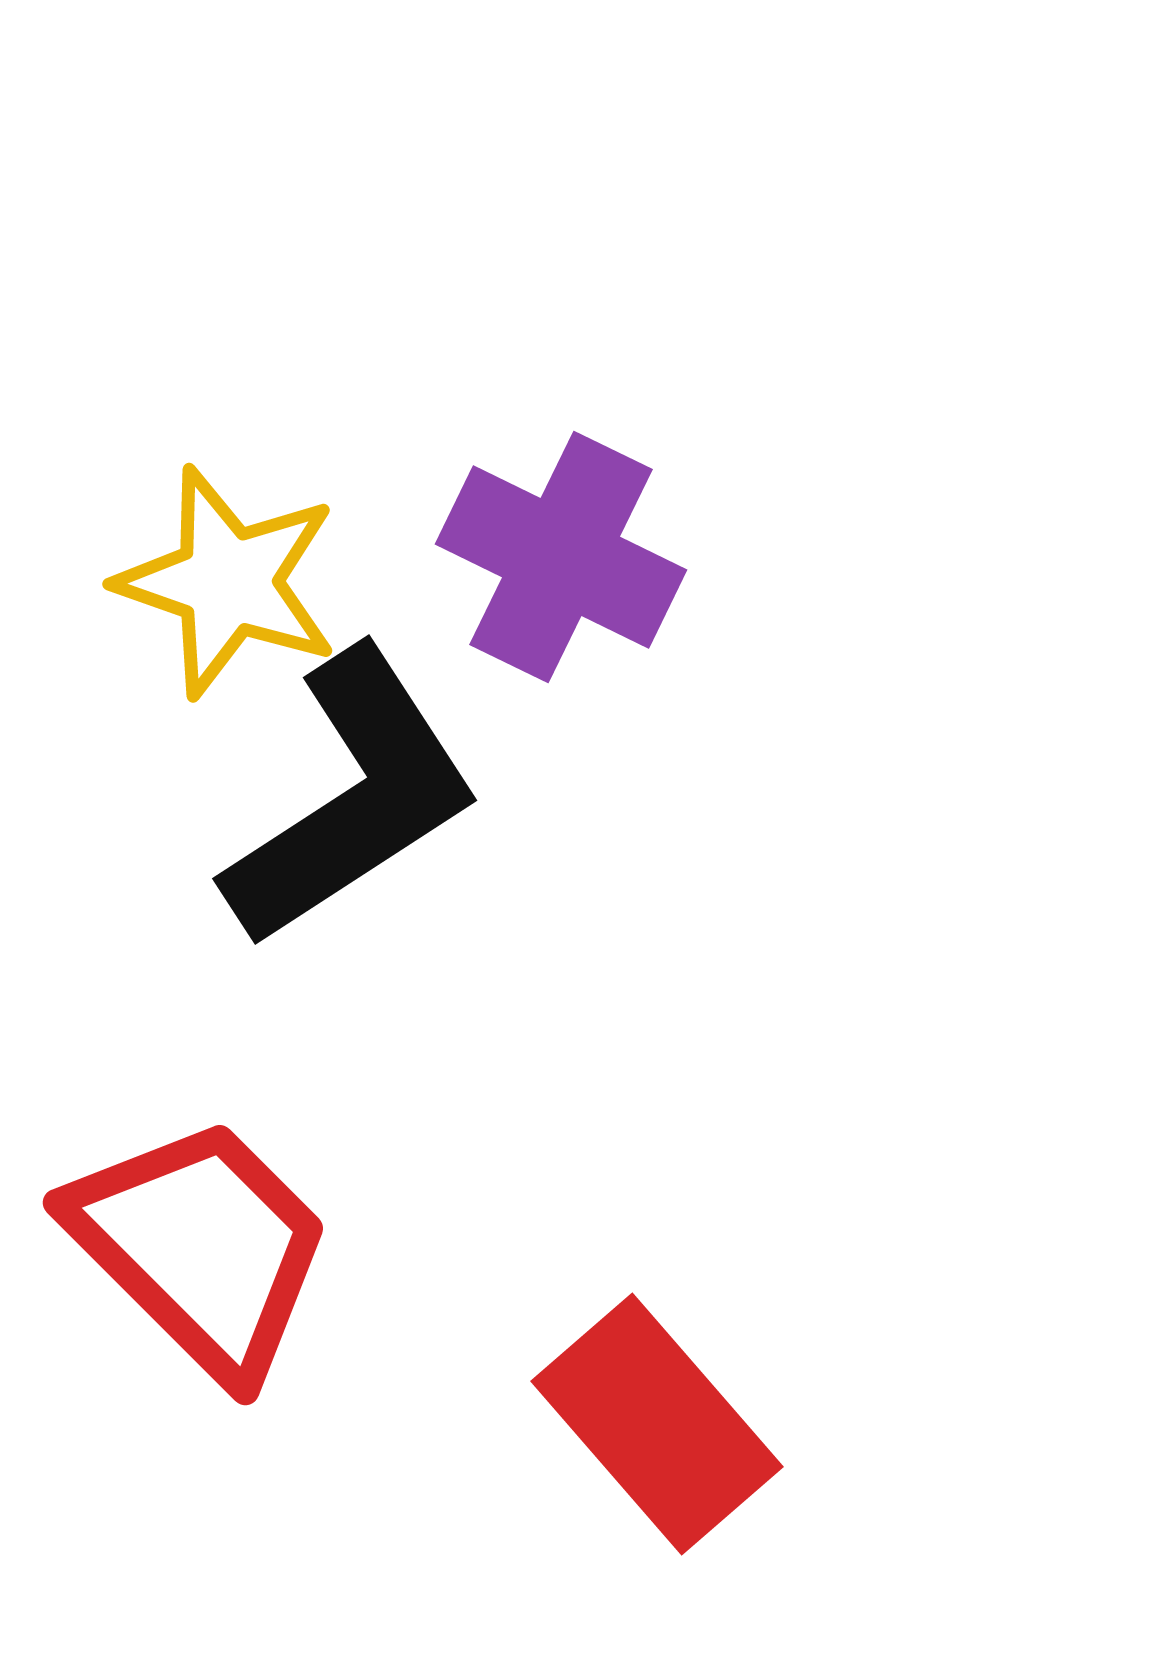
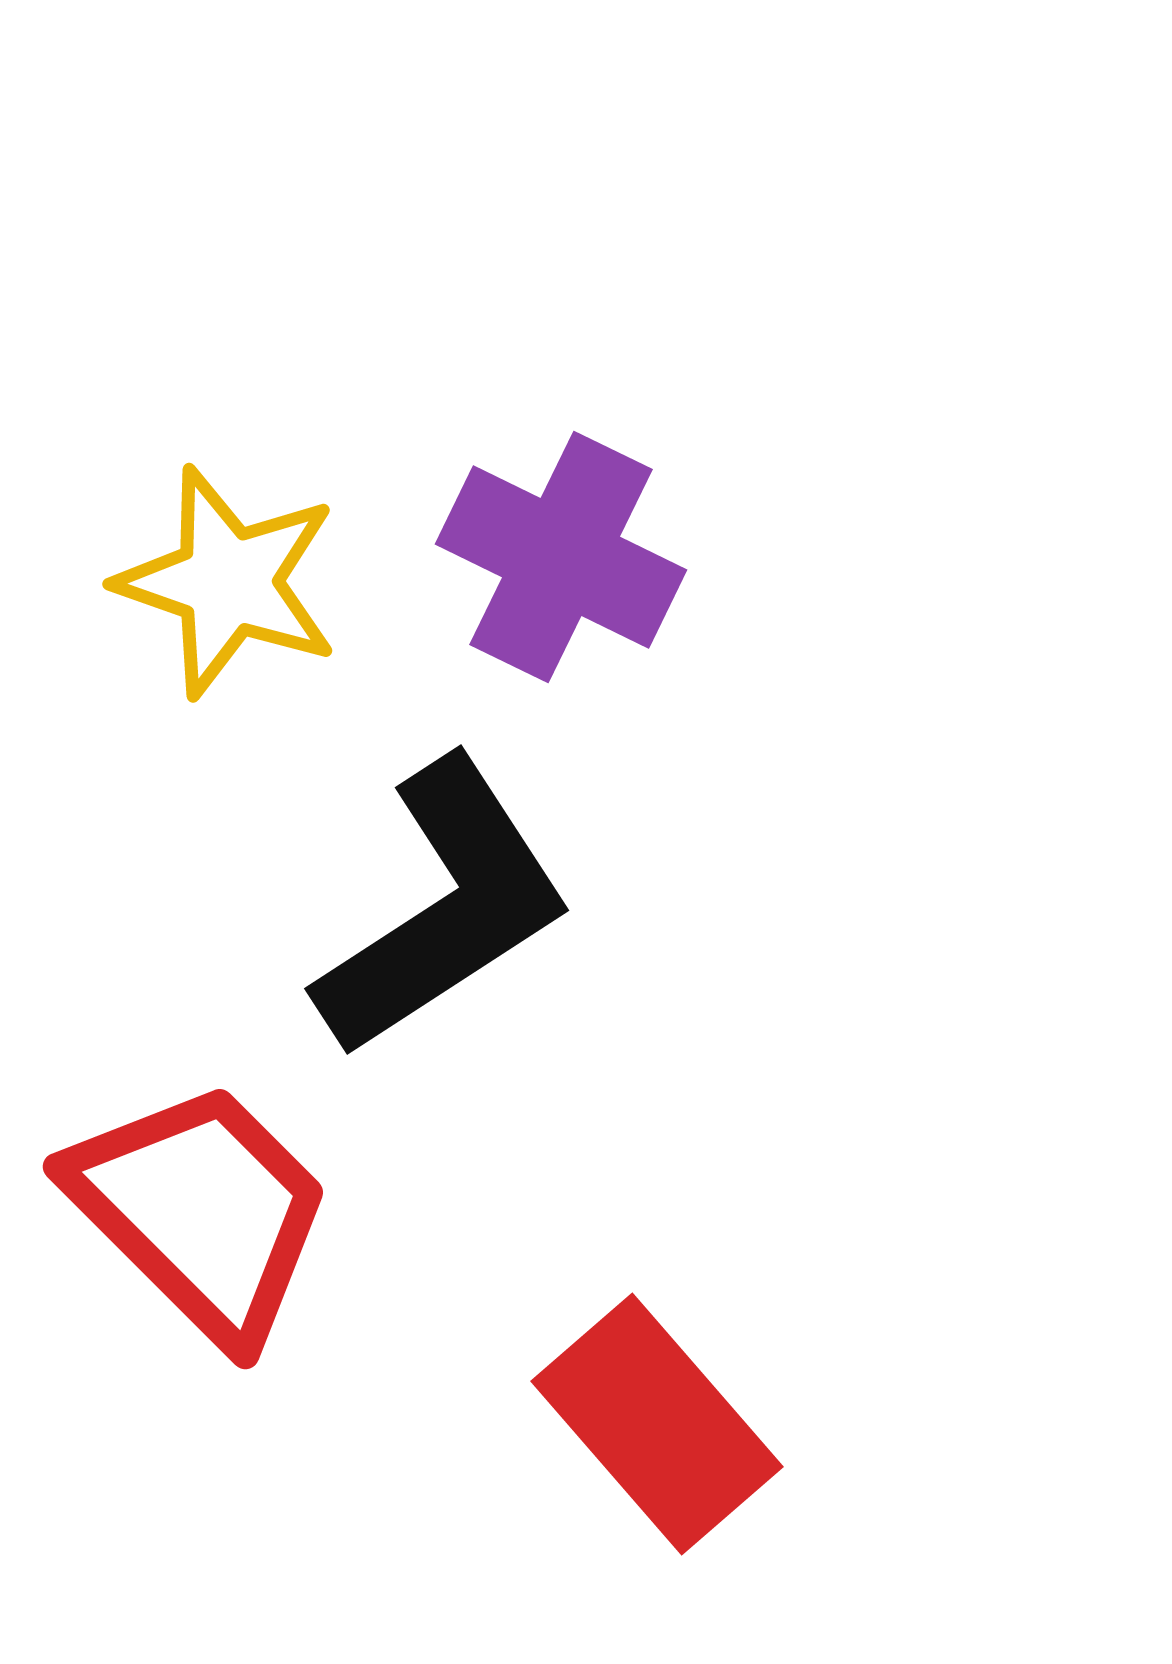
black L-shape: moved 92 px right, 110 px down
red trapezoid: moved 36 px up
